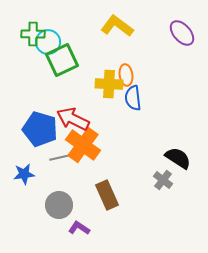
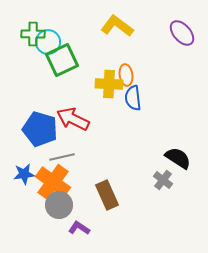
orange cross: moved 30 px left, 37 px down
